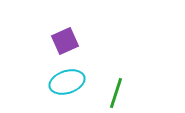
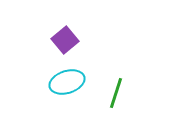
purple square: moved 1 px up; rotated 16 degrees counterclockwise
